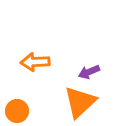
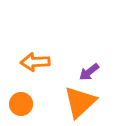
purple arrow: rotated 15 degrees counterclockwise
orange circle: moved 4 px right, 7 px up
